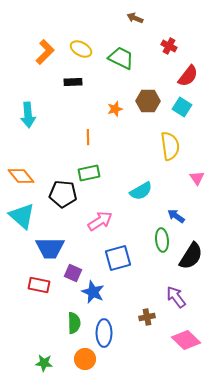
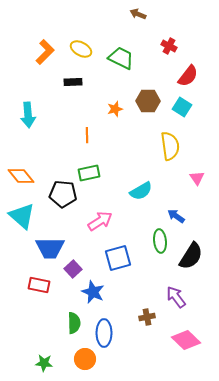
brown arrow: moved 3 px right, 4 px up
orange line: moved 1 px left, 2 px up
green ellipse: moved 2 px left, 1 px down
purple square: moved 4 px up; rotated 24 degrees clockwise
